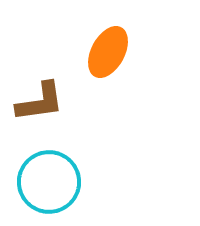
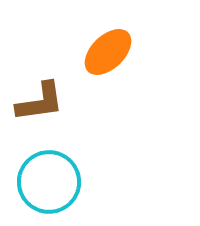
orange ellipse: rotated 18 degrees clockwise
